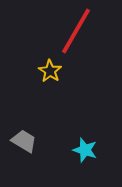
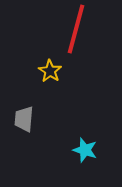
red line: moved 2 px up; rotated 15 degrees counterclockwise
gray trapezoid: moved 22 px up; rotated 116 degrees counterclockwise
